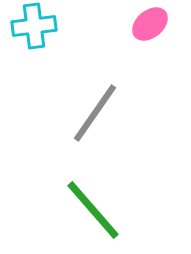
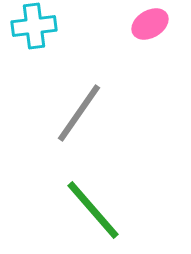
pink ellipse: rotated 9 degrees clockwise
gray line: moved 16 px left
